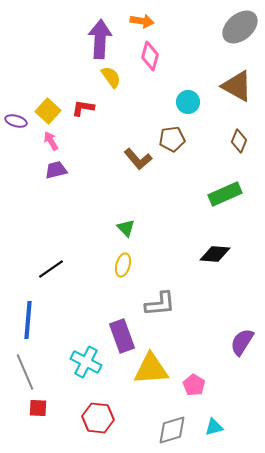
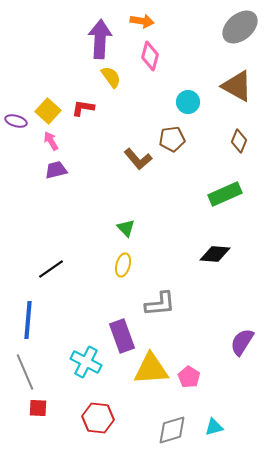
pink pentagon: moved 5 px left, 8 px up
